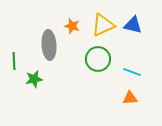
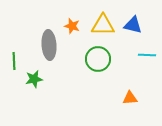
yellow triangle: rotated 25 degrees clockwise
cyan line: moved 15 px right, 17 px up; rotated 18 degrees counterclockwise
